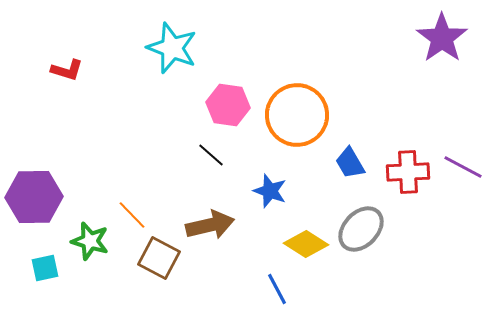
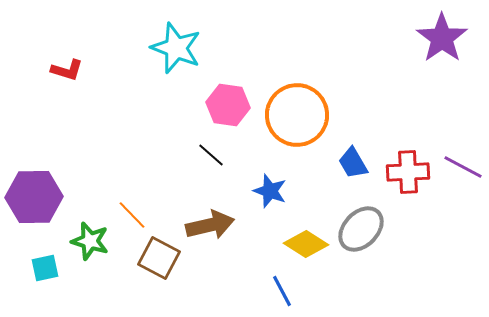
cyan star: moved 4 px right
blue trapezoid: moved 3 px right
blue line: moved 5 px right, 2 px down
